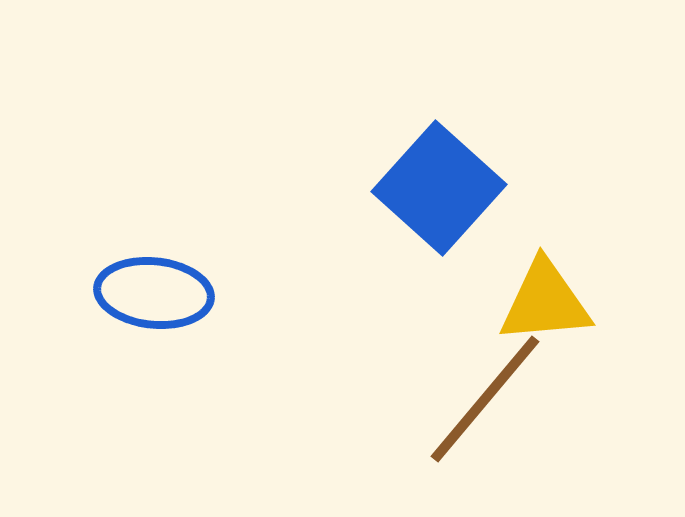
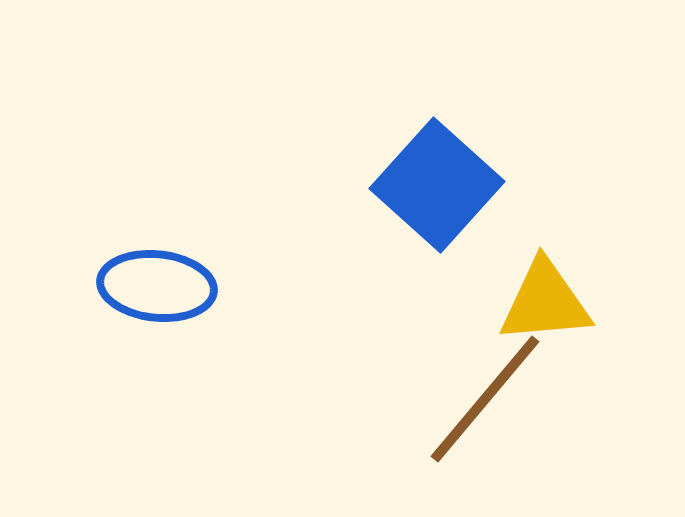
blue square: moved 2 px left, 3 px up
blue ellipse: moved 3 px right, 7 px up
